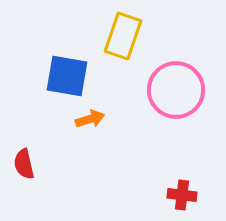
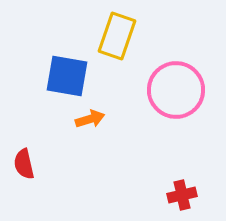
yellow rectangle: moved 6 px left
red cross: rotated 20 degrees counterclockwise
